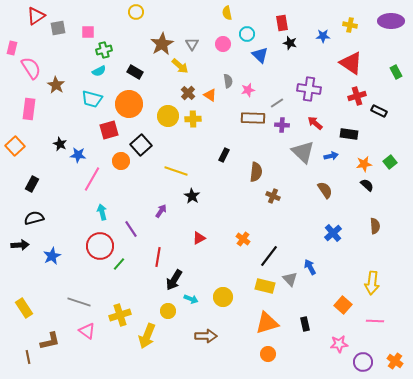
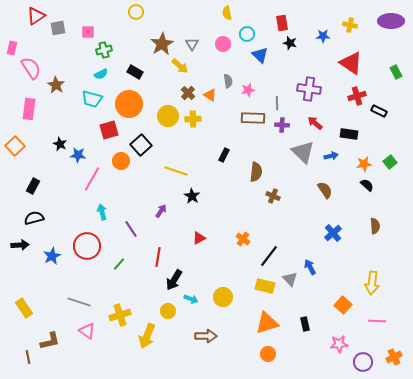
cyan semicircle at (99, 71): moved 2 px right, 3 px down
gray line at (277, 103): rotated 56 degrees counterclockwise
black rectangle at (32, 184): moved 1 px right, 2 px down
red circle at (100, 246): moved 13 px left
pink line at (375, 321): moved 2 px right
orange cross at (395, 361): moved 1 px left, 4 px up; rotated 28 degrees clockwise
